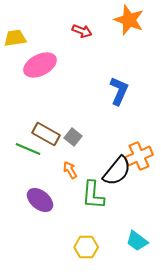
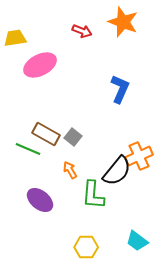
orange star: moved 6 px left, 2 px down
blue L-shape: moved 1 px right, 2 px up
